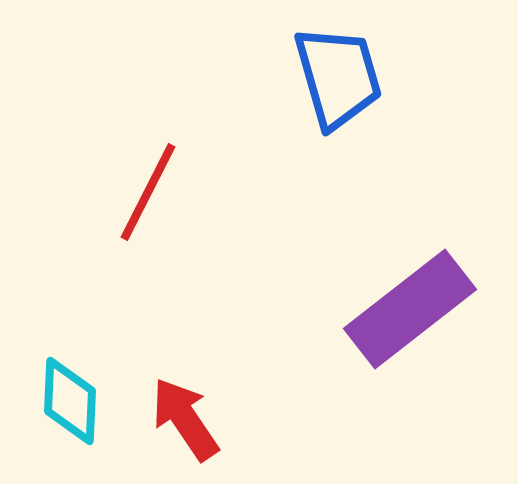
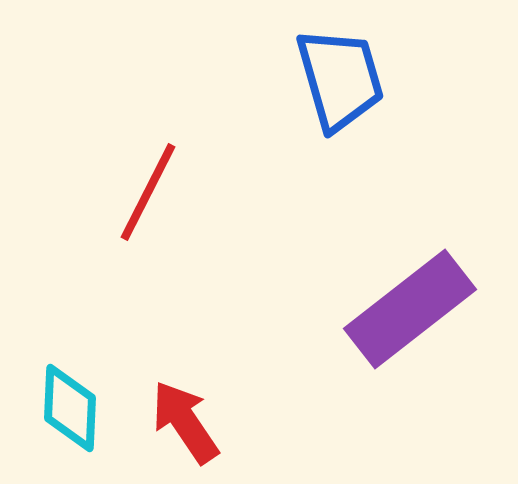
blue trapezoid: moved 2 px right, 2 px down
cyan diamond: moved 7 px down
red arrow: moved 3 px down
